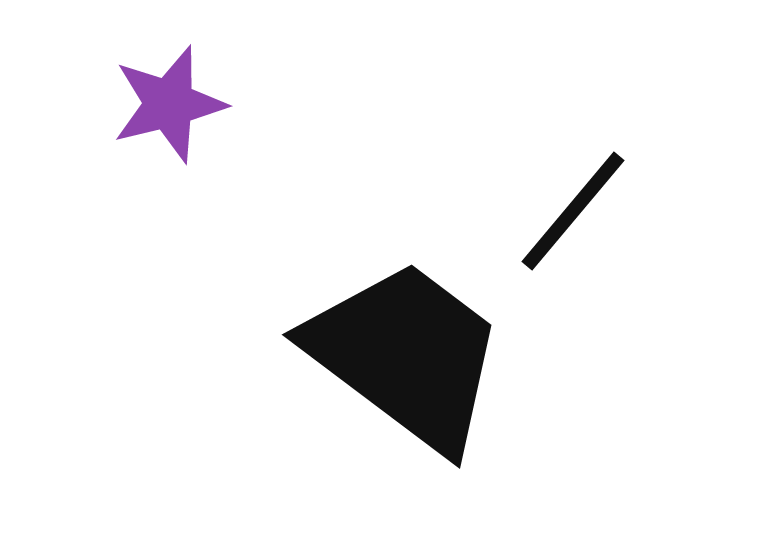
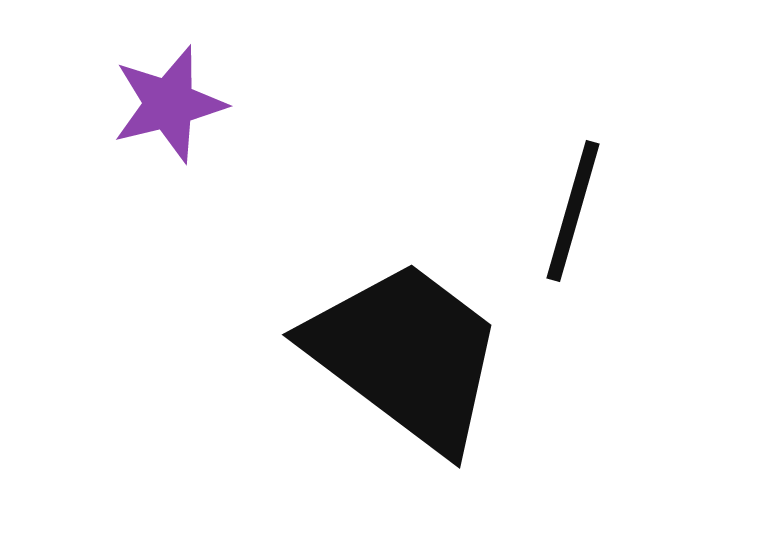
black line: rotated 24 degrees counterclockwise
